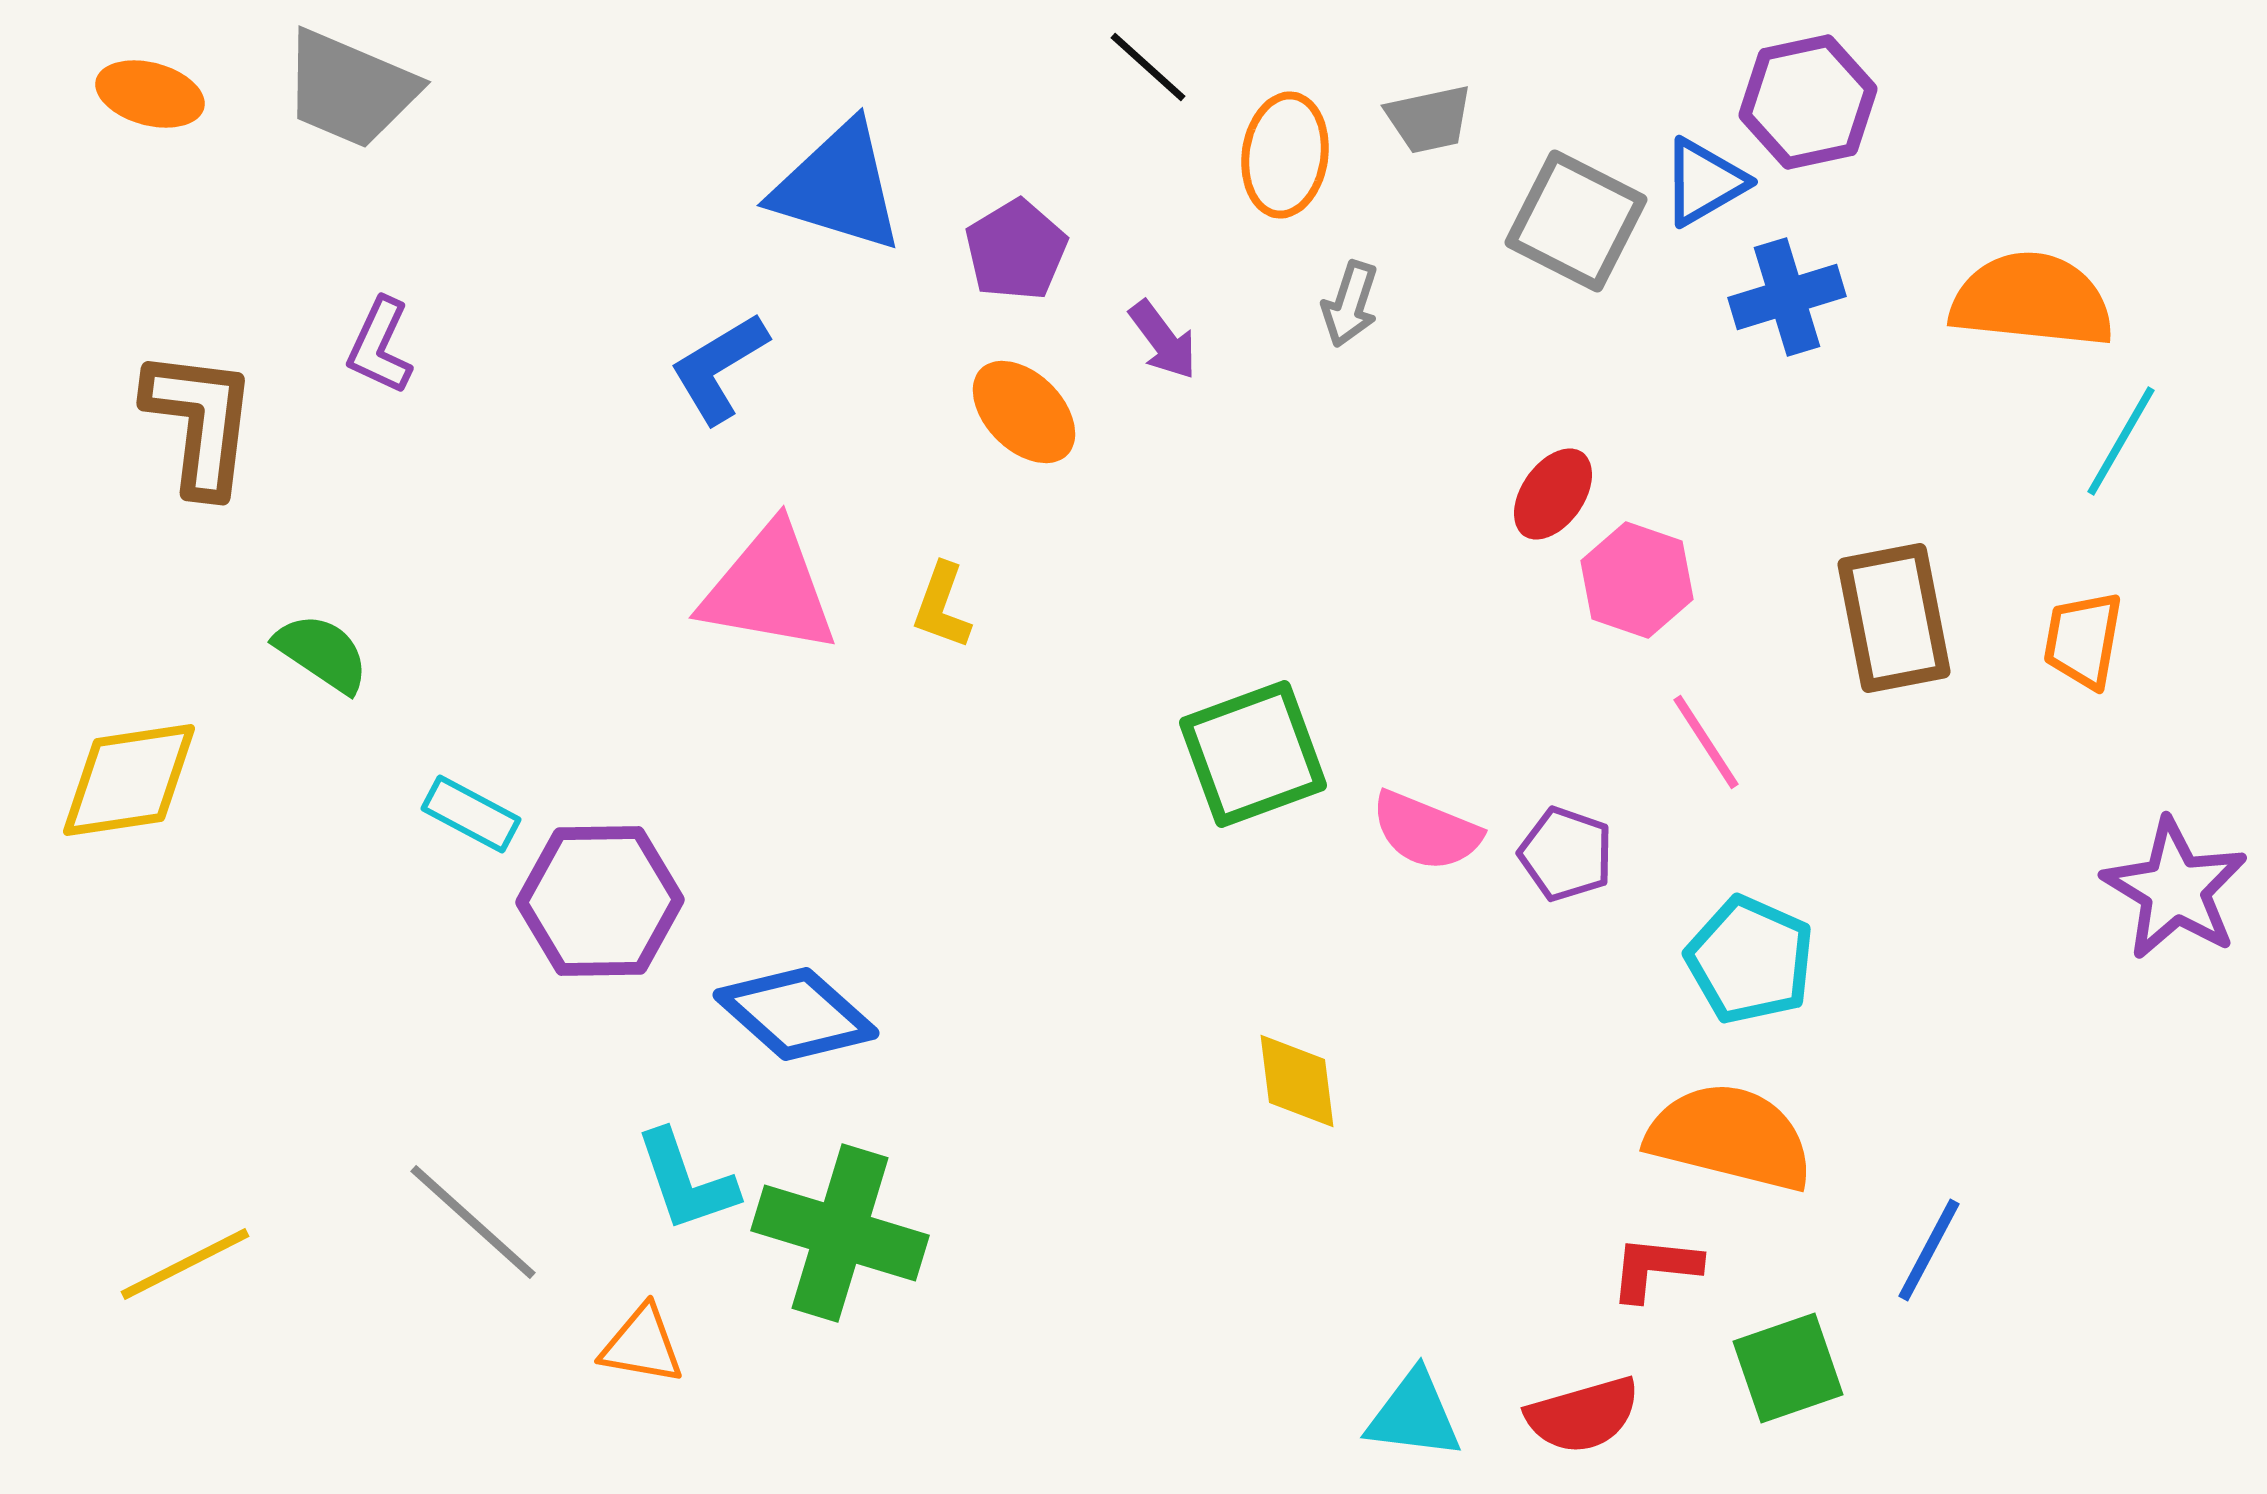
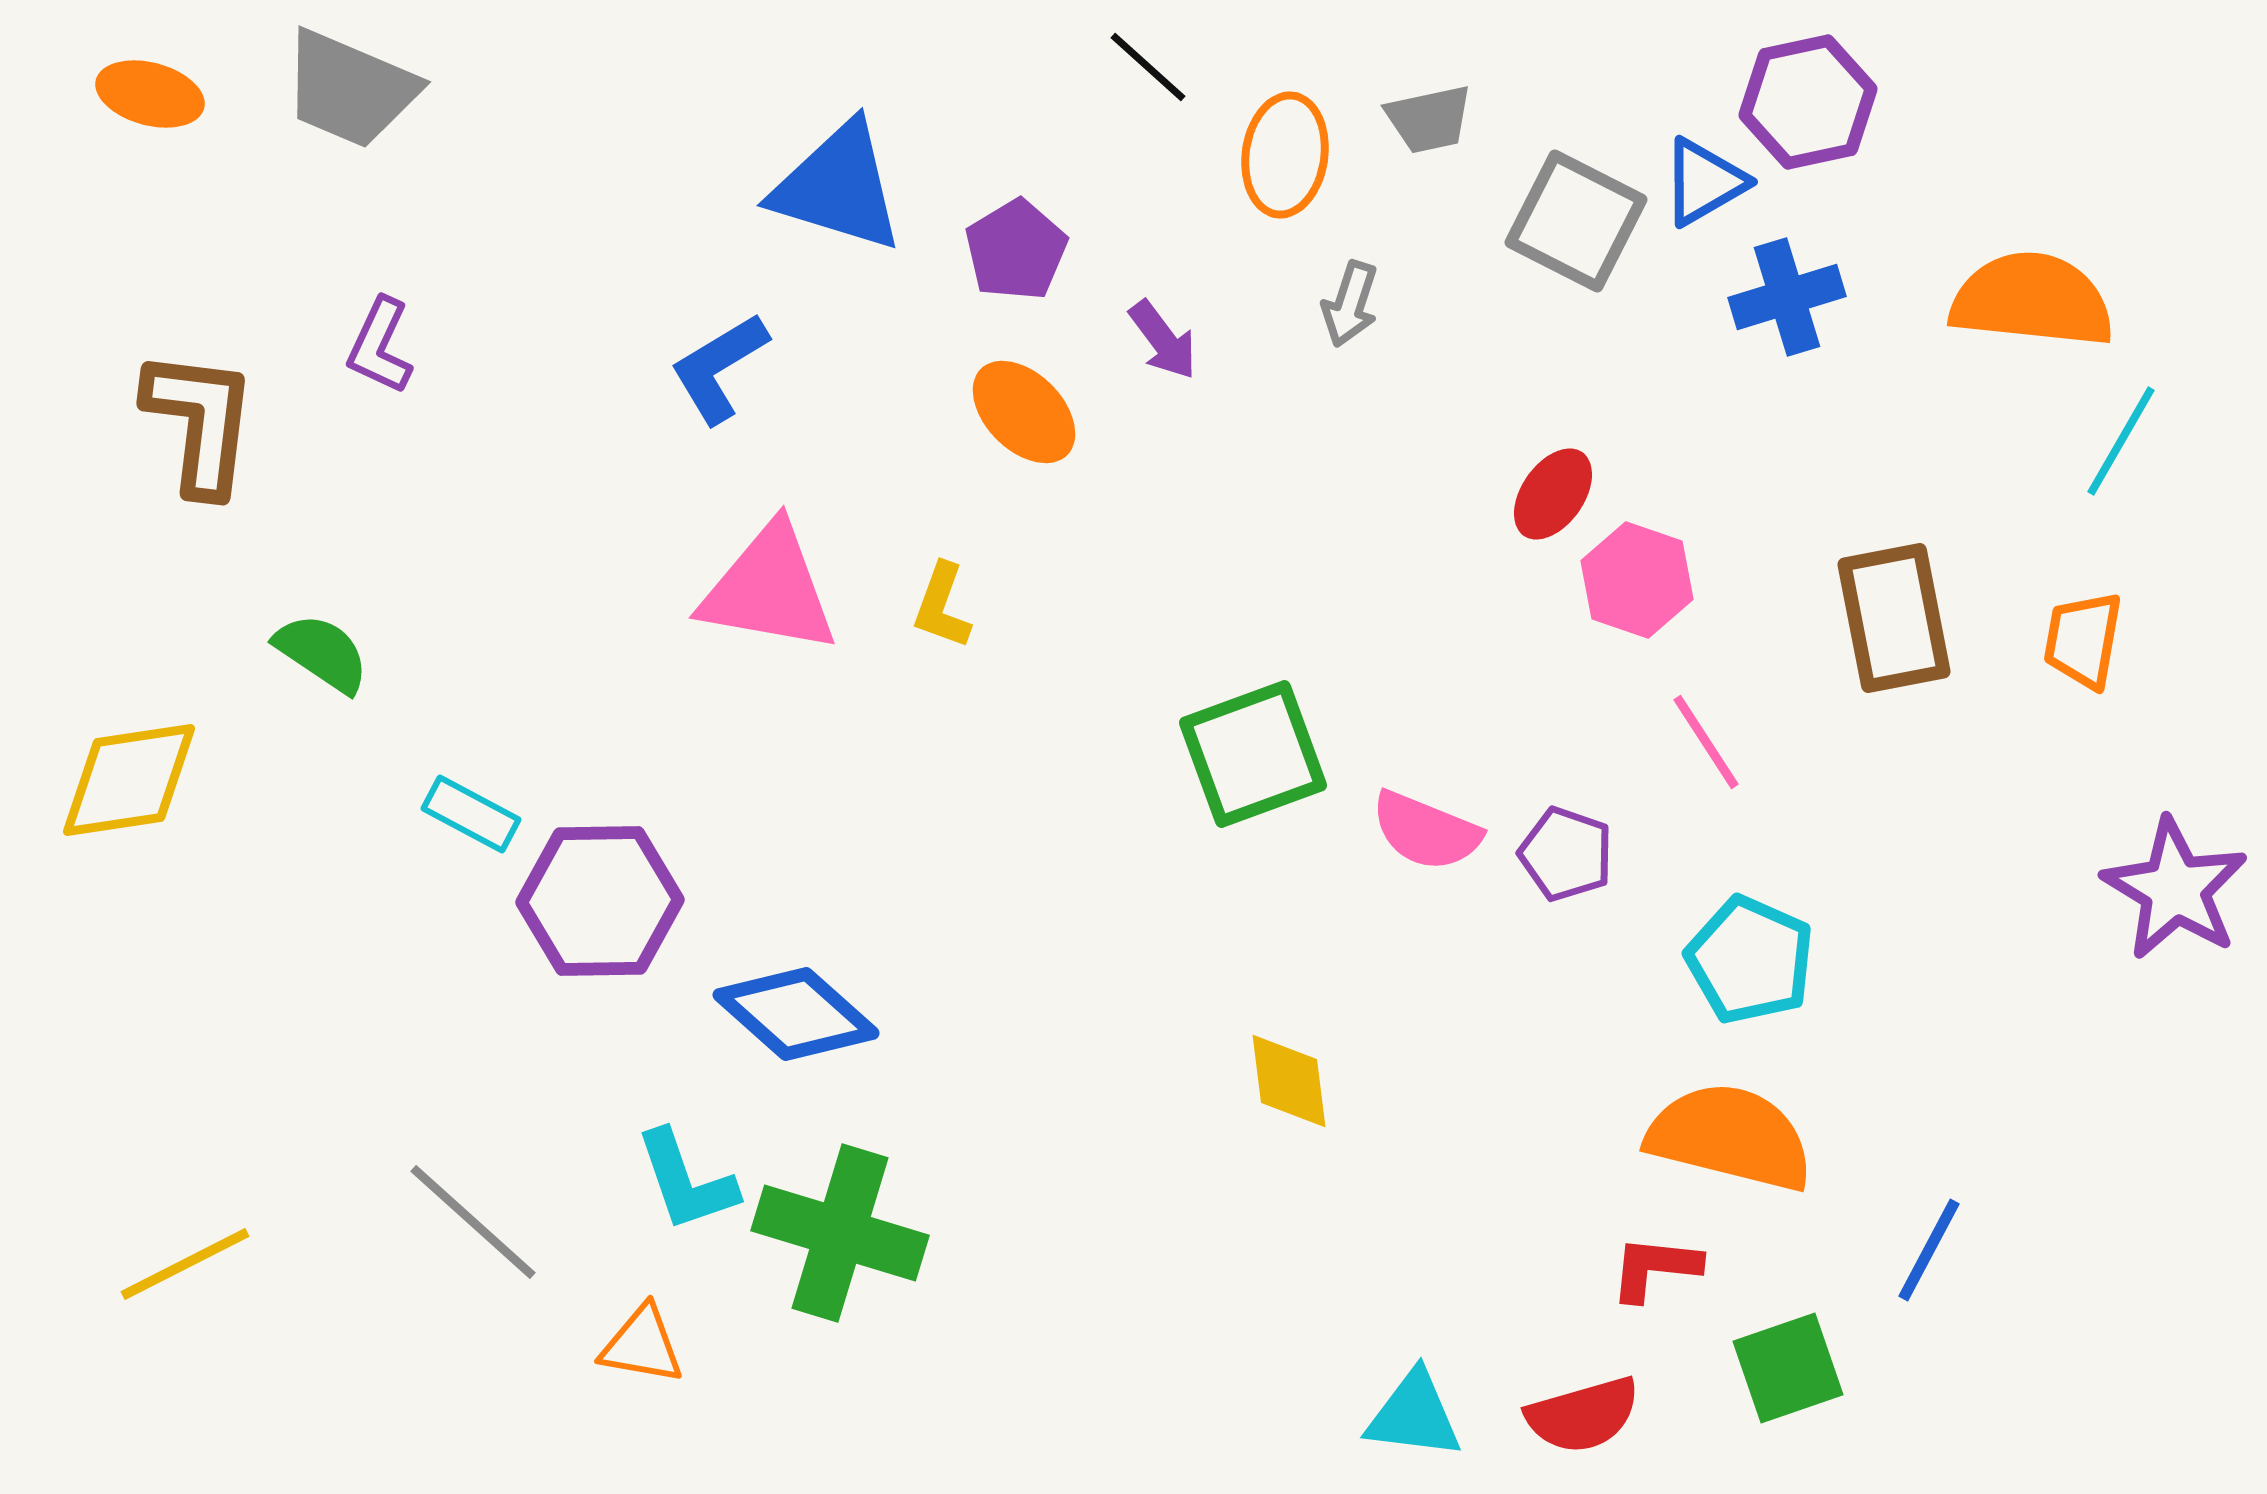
yellow diamond at (1297, 1081): moved 8 px left
